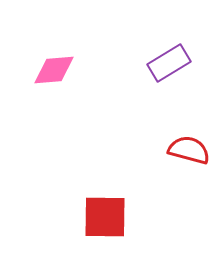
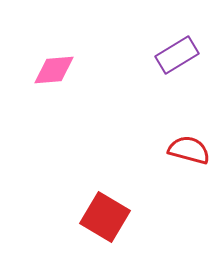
purple rectangle: moved 8 px right, 8 px up
red square: rotated 30 degrees clockwise
